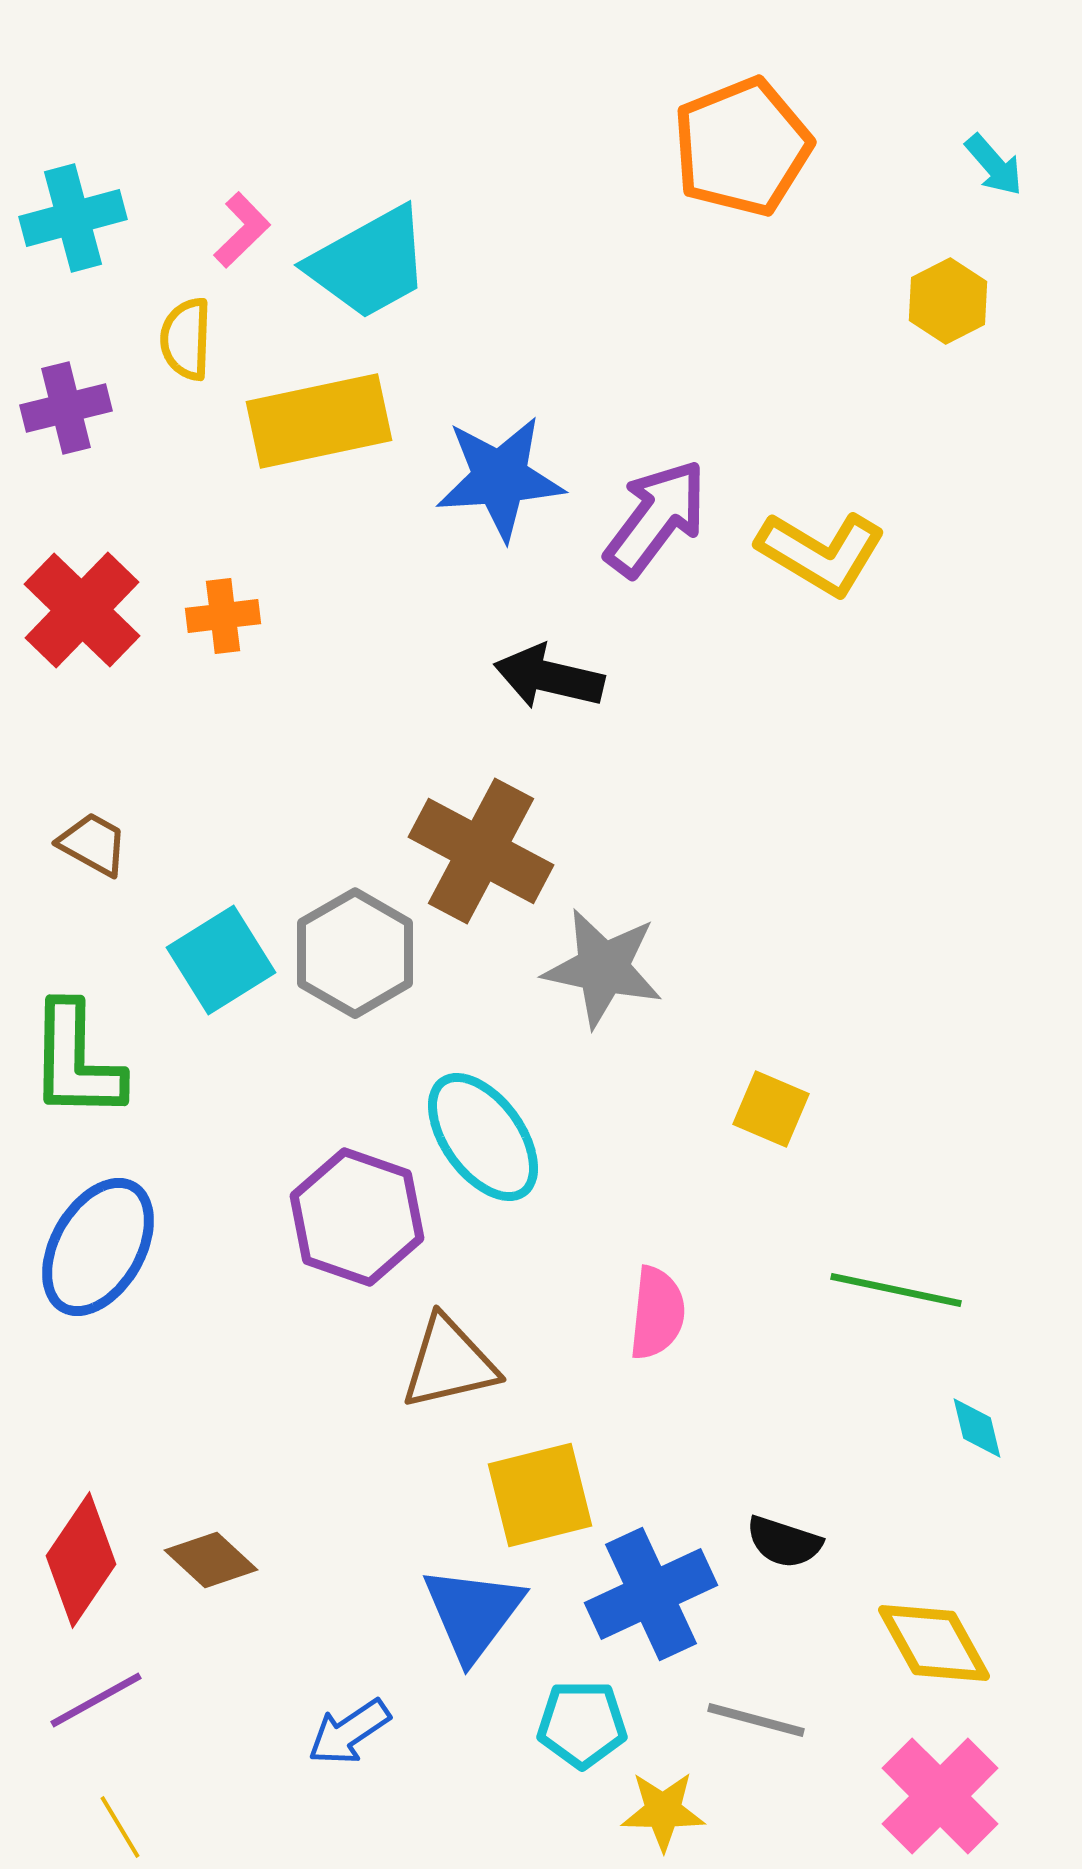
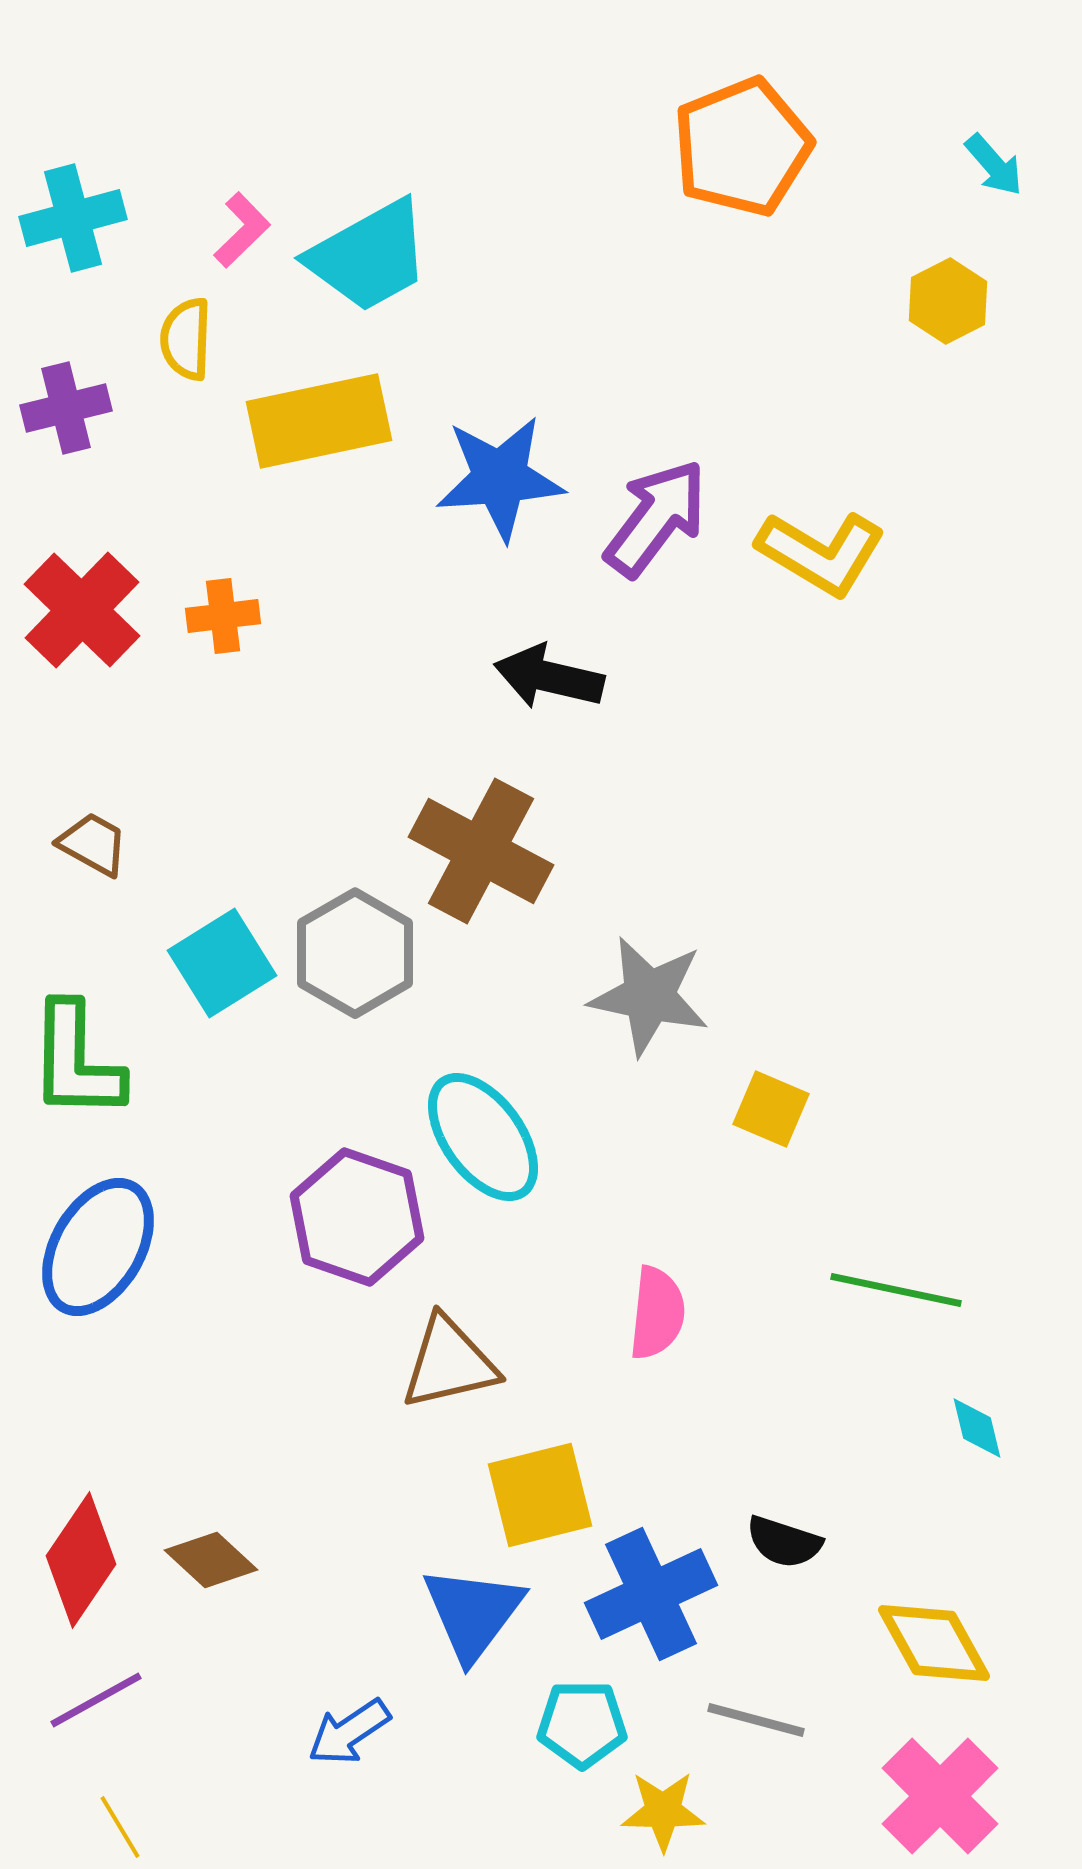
cyan trapezoid at (369, 263): moved 7 px up
cyan square at (221, 960): moved 1 px right, 3 px down
gray star at (603, 968): moved 46 px right, 28 px down
